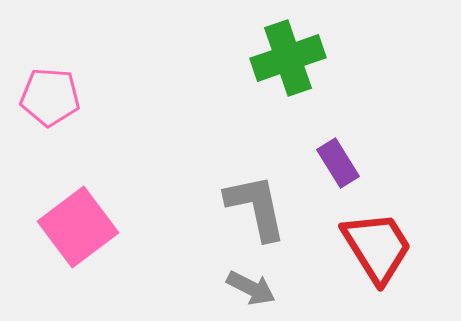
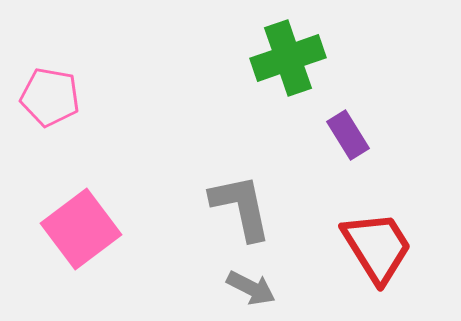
pink pentagon: rotated 6 degrees clockwise
purple rectangle: moved 10 px right, 28 px up
gray L-shape: moved 15 px left
pink square: moved 3 px right, 2 px down
